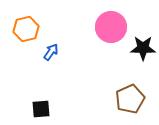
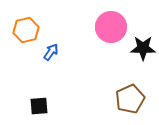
orange hexagon: moved 1 px down
black square: moved 2 px left, 3 px up
